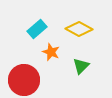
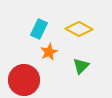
cyan rectangle: moved 2 px right; rotated 24 degrees counterclockwise
orange star: moved 2 px left; rotated 24 degrees clockwise
